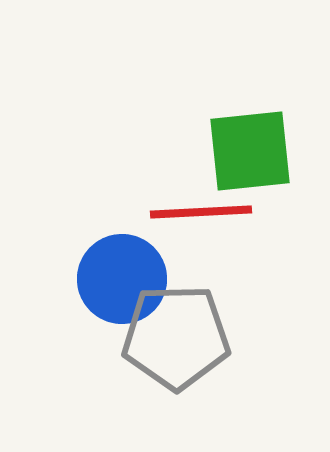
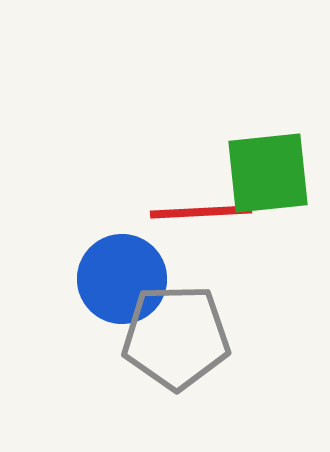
green square: moved 18 px right, 22 px down
